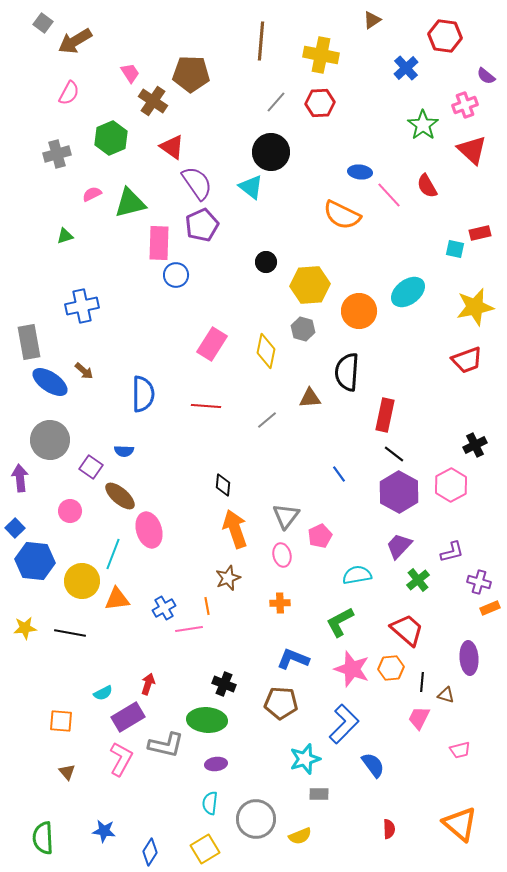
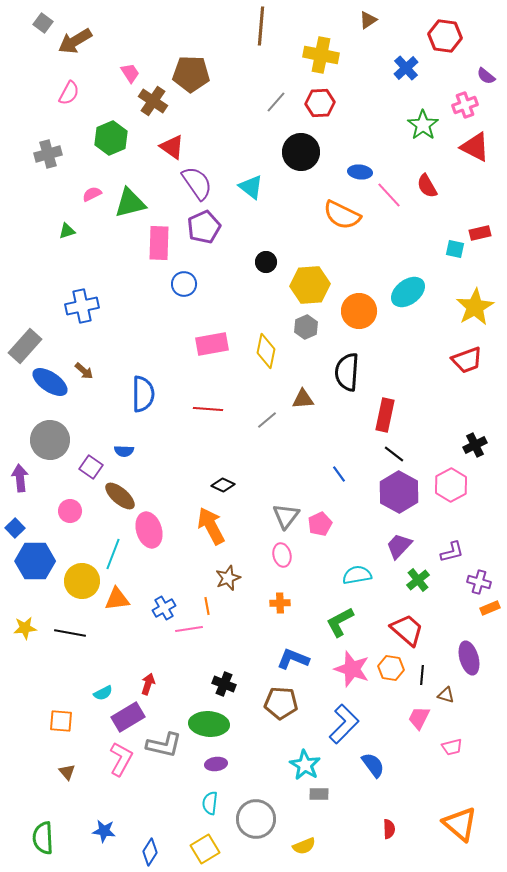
brown triangle at (372, 20): moved 4 px left
brown line at (261, 41): moved 15 px up
red triangle at (472, 150): moved 3 px right, 3 px up; rotated 16 degrees counterclockwise
black circle at (271, 152): moved 30 px right
gray cross at (57, 154): moved 9 px left
purple pentagon at (202, 225): moved 2 px right, 2 px down
green triangle at (65, 236): moved 2 px right, 5 px up
blue circle at (176, 275): moved 8 px right, 9 px down
yellow star at (475, 307): rotated 18 degrees counterclockwise
gray hexagon at (303, 329): moved 3 px right, 2 px up; rotated 20 degrees clockwise
gray rectangle at (29, 342): moved 4 px left, 4 px down; rotated 52 degrees clockwise
pink rectangle at (212, 344): rotated 48 degrees clockwise
brown triangle at (310, 398): moved 7 px left, 1 px down
red line at (206, 406): moved 2 px right, 3 px down
black diamond at (223, 485): rotated 70 degrees counterclockwise
orange arrow at (235, 529): moved 24 px left, 3 px up; rotated 9 degrees counterclockwise
pink pentagon at (320, 536): moved 12 px up
blue hexagon at (35, 561): rotated 6 degrees counterclockwise
purple ellipse at (469, 658): rotated 12 degrees counterclockwise
orange hexagon at (391, 668): rotated 15 degrees clockwise
black line at (422, 682): moved 7 px up
green ellipse at (207, 720): moved 2 px right, 4 px down
gray L-shape at (166, 745): moved 2 px left
pink trapezoid at (460, 750): moved 8 px left, 3 px up
cyan star at (305, 759): moved 6 px down; rotated 24 degrees counterclockwise
yellow semicircle at (300, 836): moved 4 px right, 10 px down
